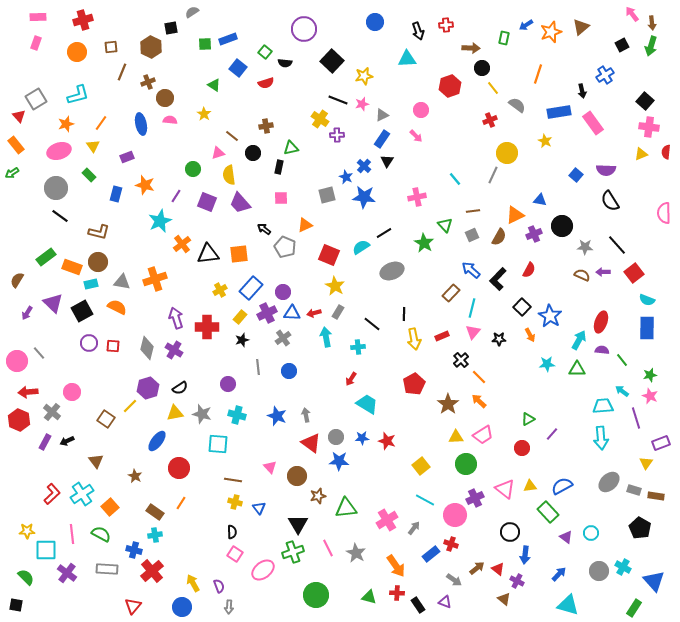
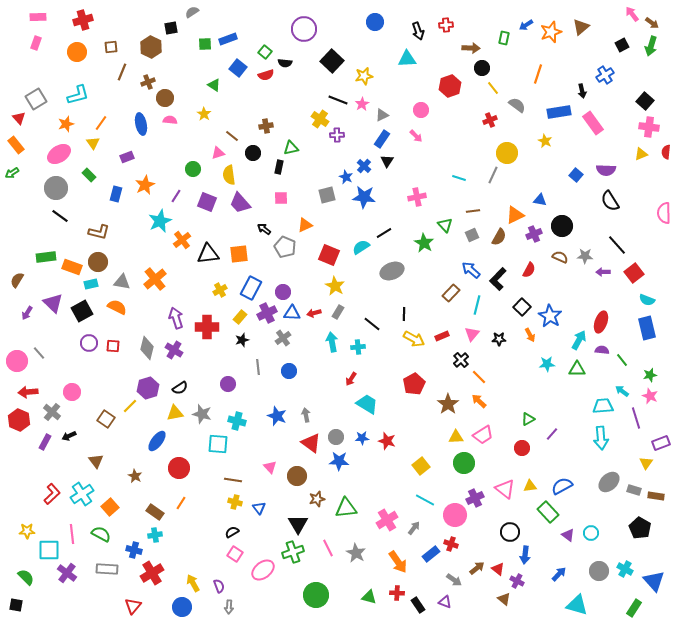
brown arrow at (652, 23): rotated 48 degrees counterclockwise
red semicircle at (266, 83): moved 8 px up
pink star at (362, 104): rotated 16 degrees counterclockwise
red triangle at (19, 116): moved 2 px down
yellow triangle at (93, 146): moved 3 px up
pink ellipse at (59, 151): moved 3 px down; rotated 15 degrees counterclockwise
cyan line at (455, 179): moved 4 px right, 1 px up; rotated 32 degrees counterclockwise
orange star at (145, 185): rotated 30 degrees clockwise
orange cross at (182, 244): moved 4 px up
gray star at (585, 247): moved 9 px down
green rectangle at (46, 257): rotated 30 degrees clockwise
brown semicircle at (582, 275): moved 22 px left, 18 px up
orange cross at (155, 279): rotated 20 degrees counterclockwise
blue rectangle at (251, 288): rotated 15 degrees counterclockwise
cyan line at (472, 308): moved 5 px right, 3 px up
blue rectangle at (647, 328): rotated 15 degrees counterclockwise
pink triangle at (473, 332): moved 1 px left, 2 px down
cyan arrow at (326, 337): moved 6 px right, 5 px down
yellow arrow at (414, 339): rotated 50 degrees counterclockwise
cyan cross at (237, 415): moved 6 px down
black arrow at (67, 441): moved 2 px right, 5 px up
green circle at (466, 464): moved 2 px left, 1 px up
brown star at (318, 496): moved 1 px left, 3 px down
black semicircle at (232, 532): rotated 120 degrees counterclockwise
purple triangle at (566, 537): moved 2 px right, 2 px up
cyan square at (46, 550): moved 3 px right
orange arrow at (396, 566): moved 2 px right, 4 px up
cyan cross at (623, 567): moved 2 px right, 2 px down
red cross at (152, 571): moved 2 px down; rotated 10 degrees clockwise
cyan triangle at (568, 605): moved 9 px right
